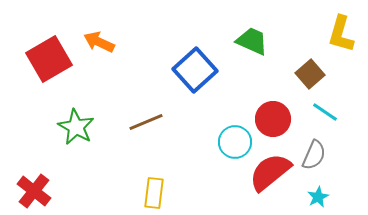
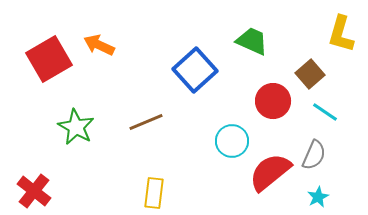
orange arrow: moved 3 px down
red circle: moved 18 px up
cyan circle: moved 3 px left, 1 px up
